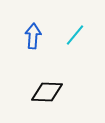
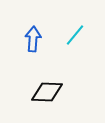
blue arrow: moved 3 px down
